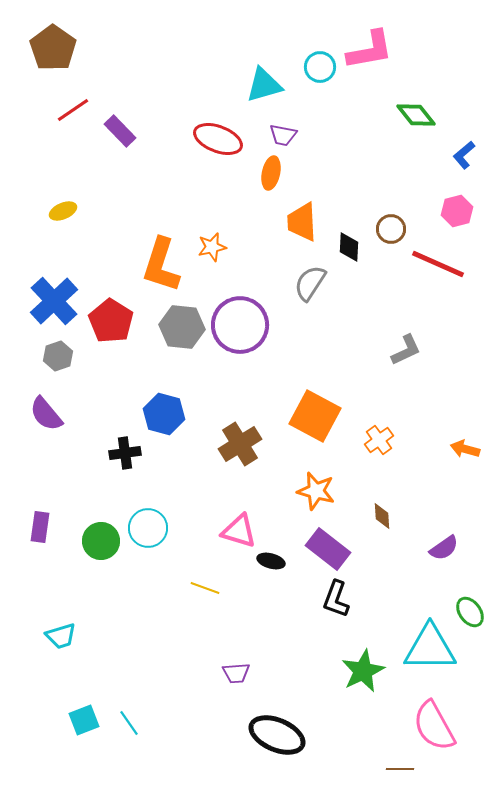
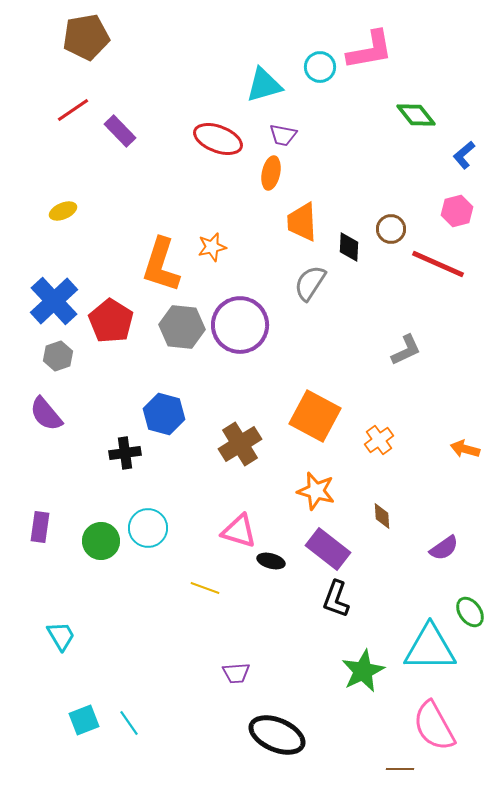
brown pentagon at (53, 48): moved 33 px right, 11 px up; rotated 27 degrees clockwise
cyan trapezoid at (61, 636): rotated 104 degrees counterclockwise
